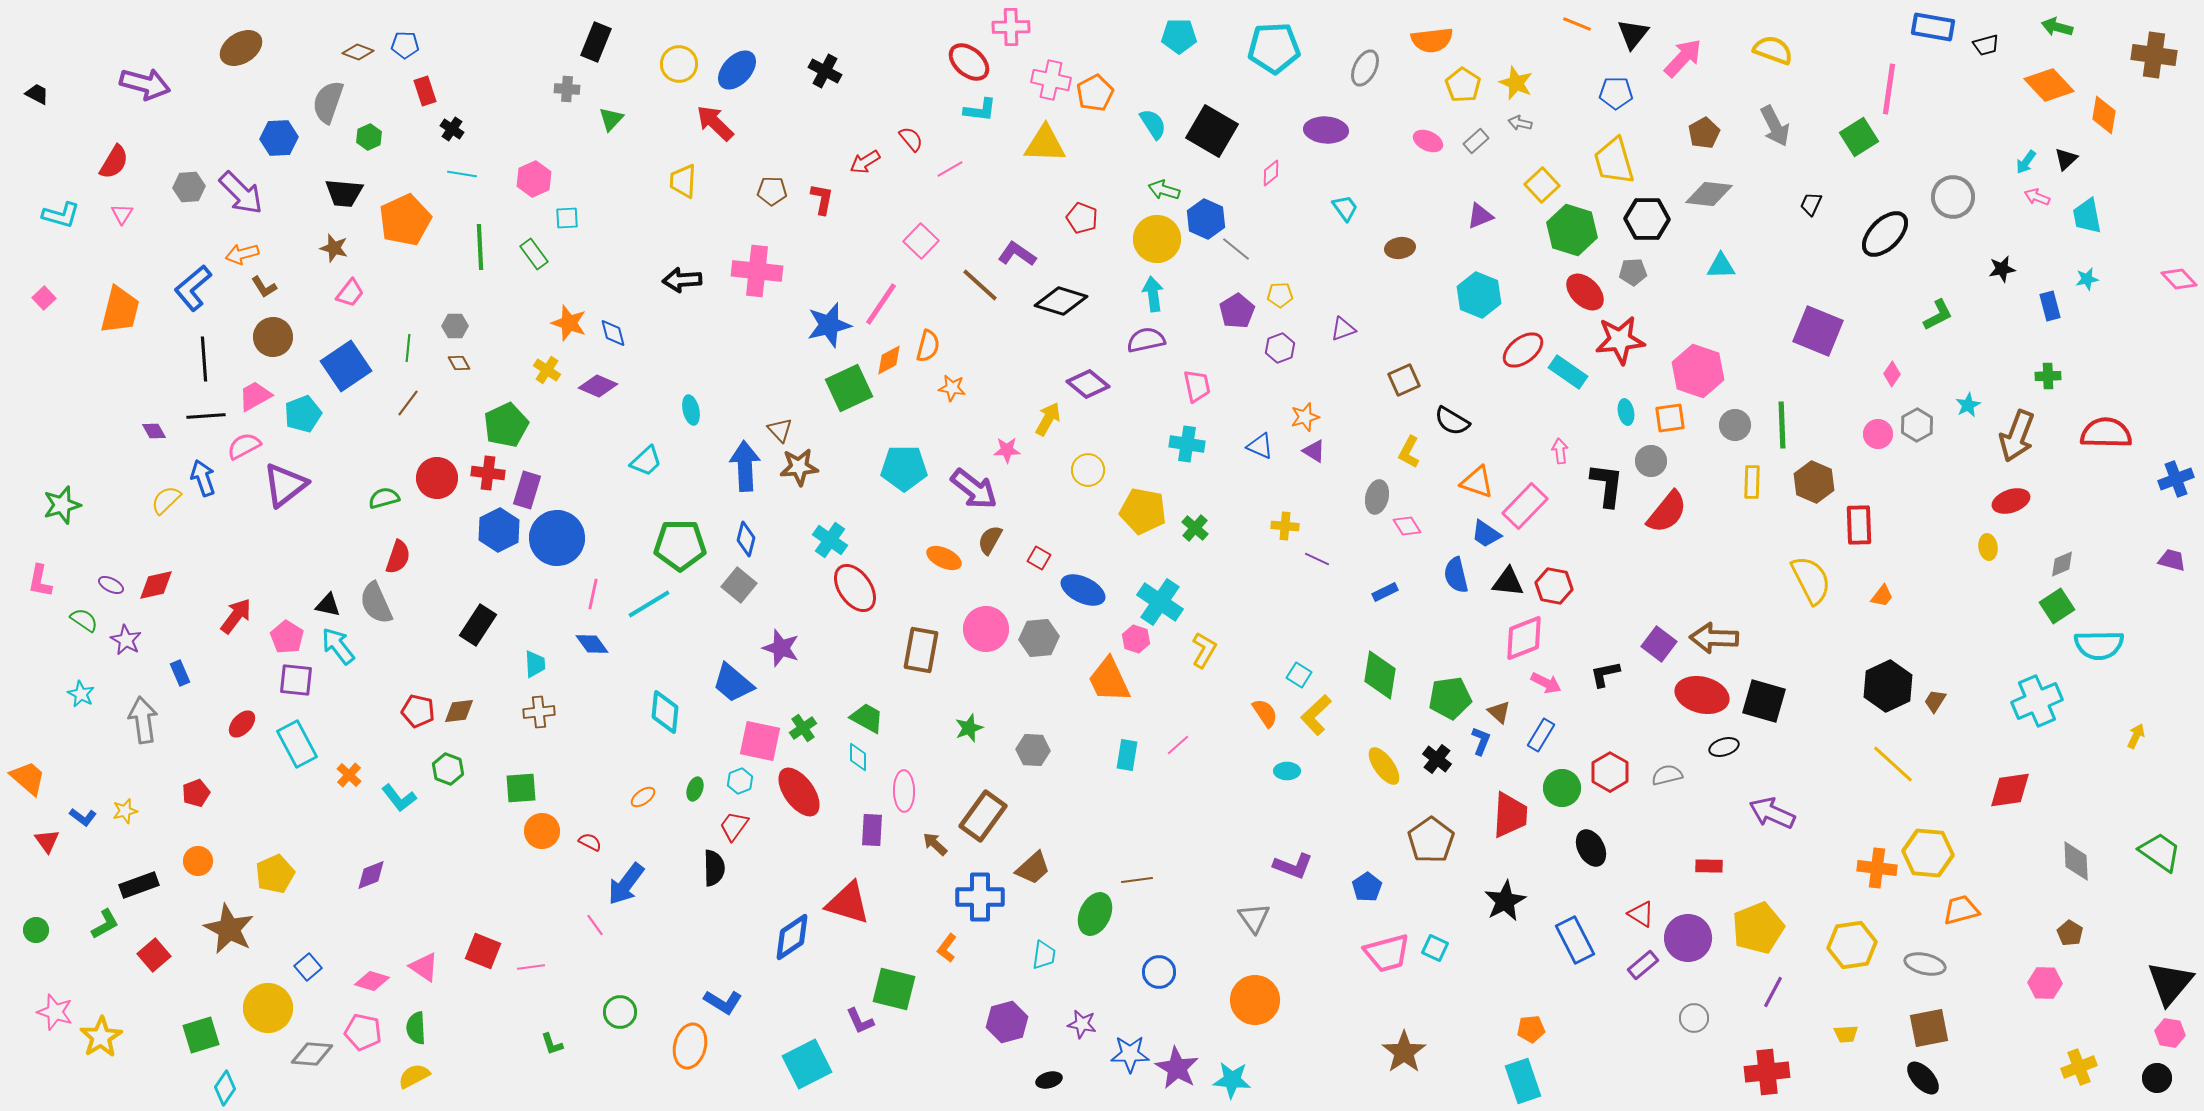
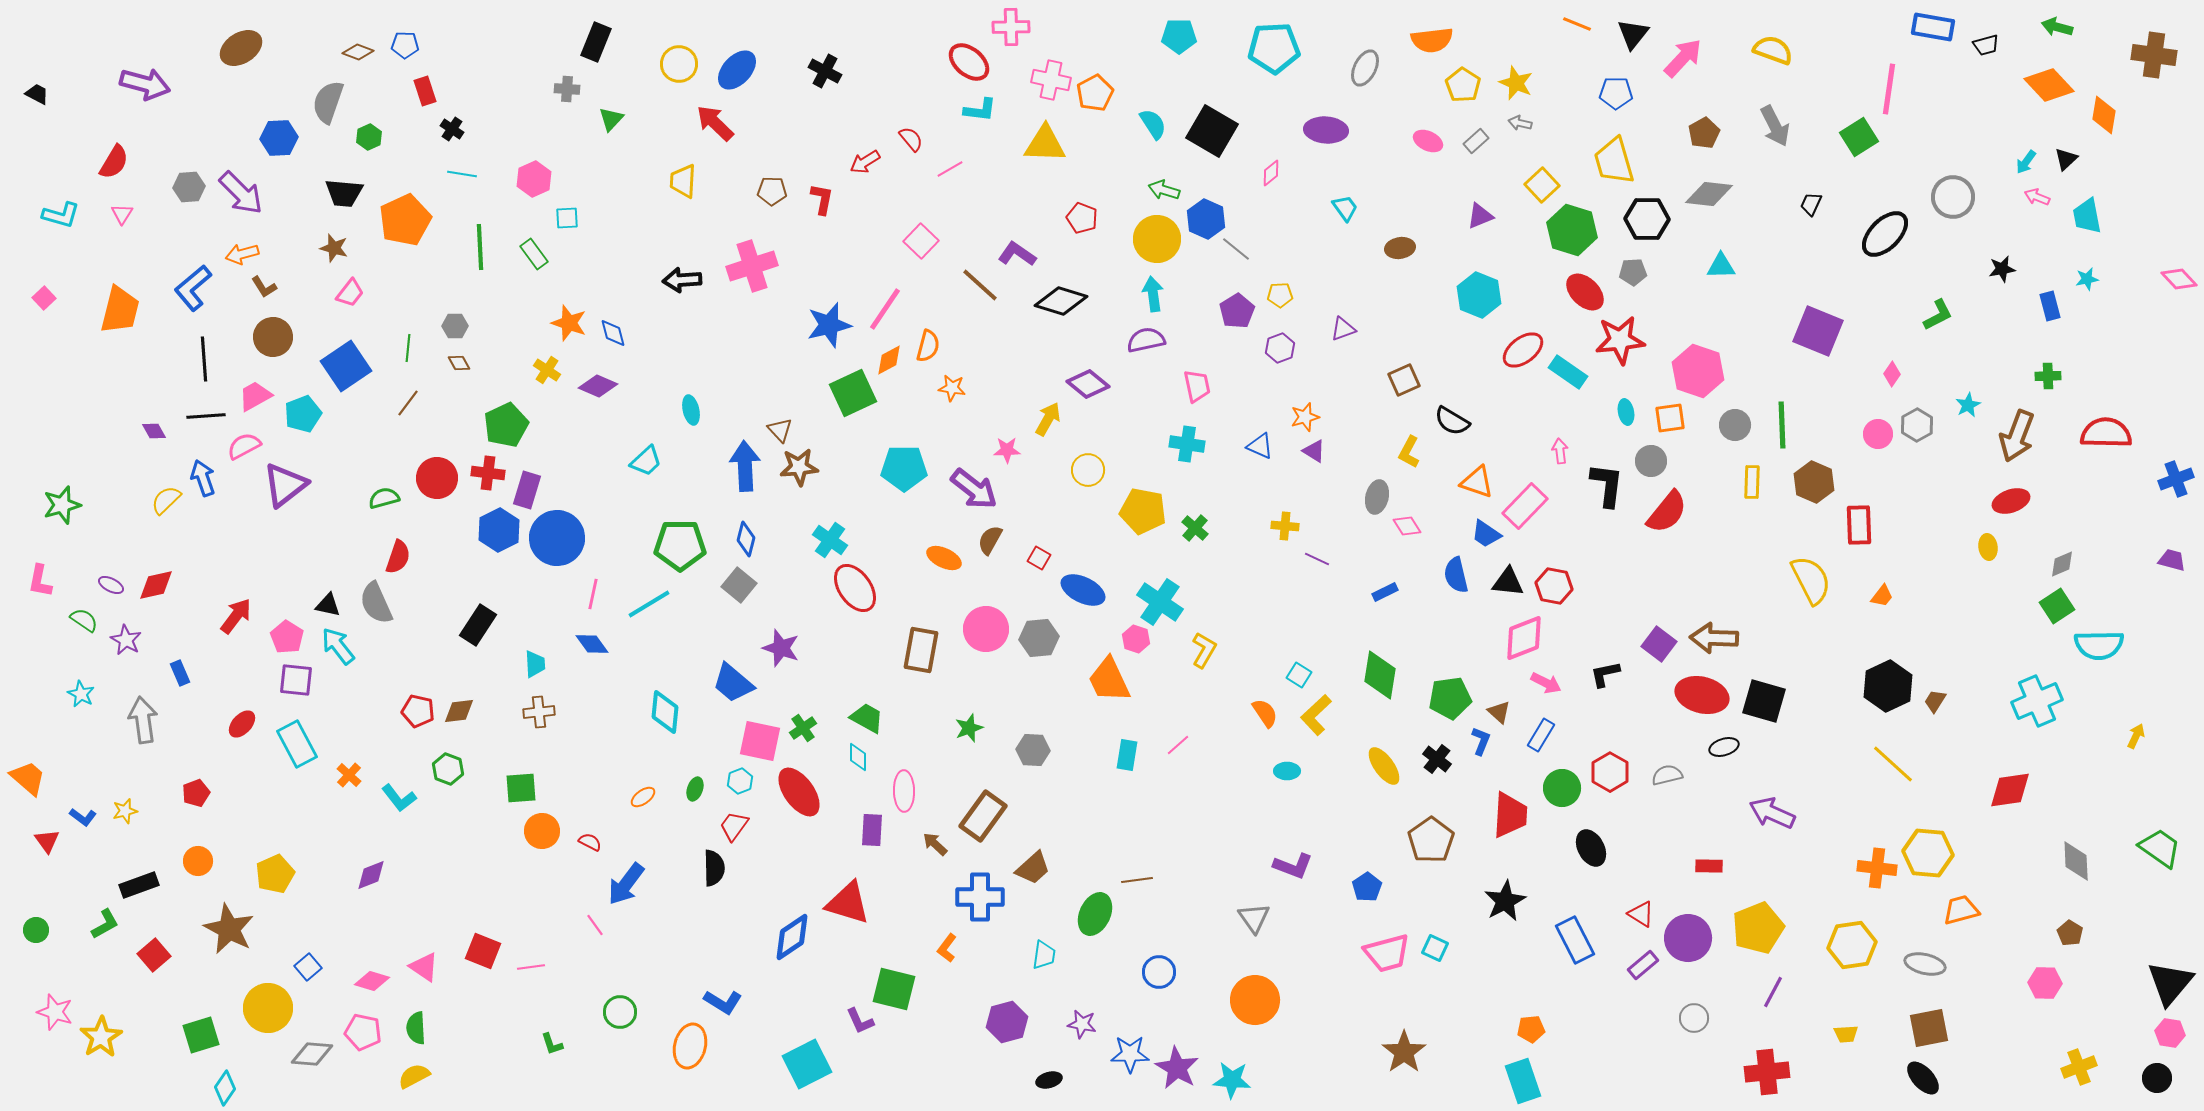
pink cross at (757, 271): moved 5 px left, 5 px up; rotated 24 degrees counterclockwise
pink line at (881, 304): moved 4 px right, 5 px down
green square at (849, 388): moved 4 px right, 5 px down
green trapezoid at (2160, 852): moved 4 px up
